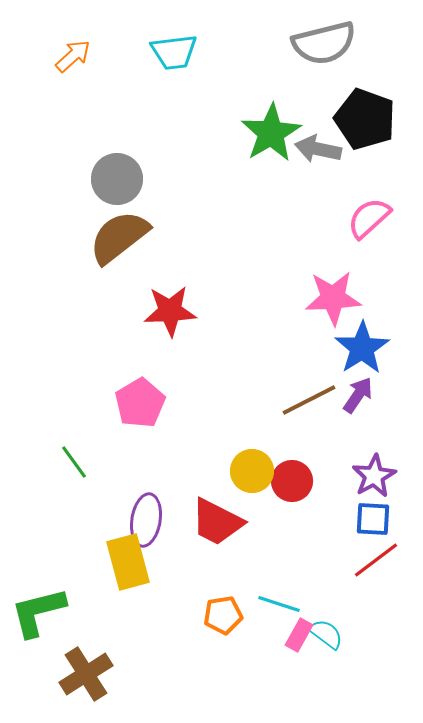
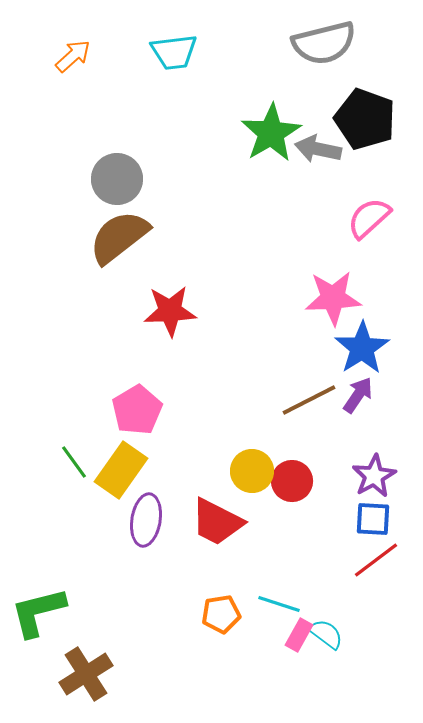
pink pentagon: moved 3 px left, 7 px down
yellow rectangle: moved 7 px left, 92 px up; rotated 50 degrees clockwise
orange pentagon: moved 2 px left, 1 px up
